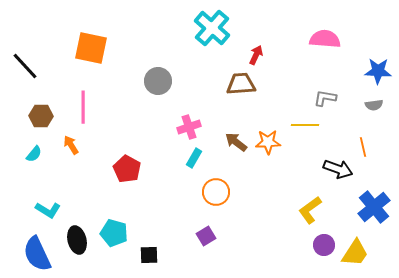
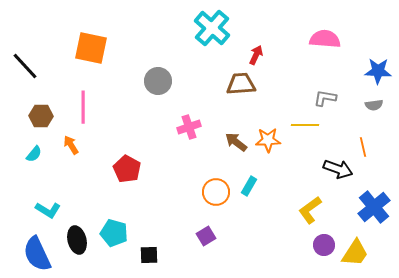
orange star: moved 2 px up
cyan rectangle: moved 55 px right, 28 px down
